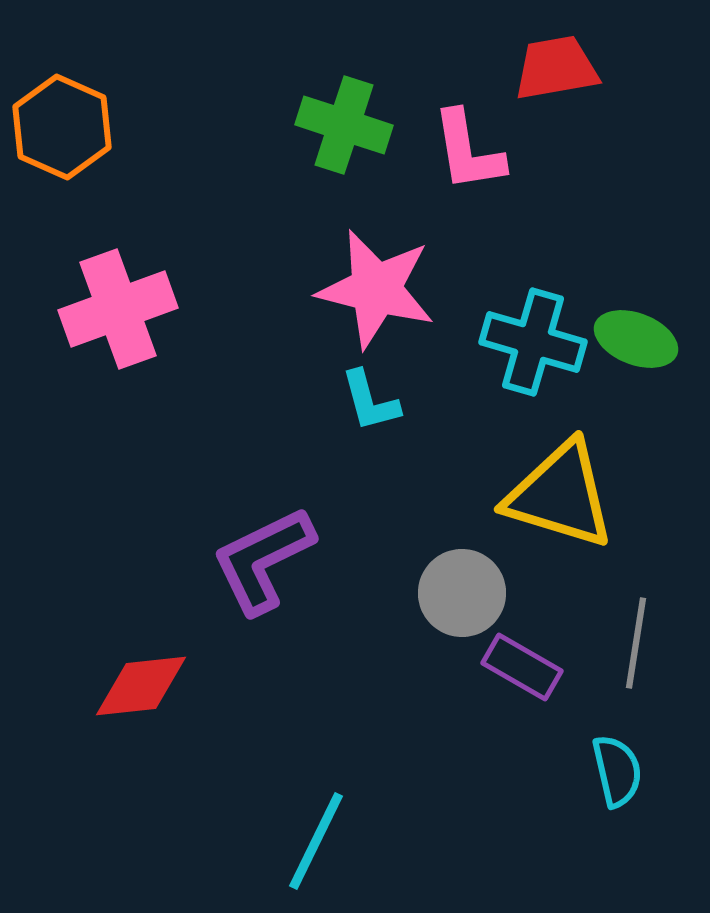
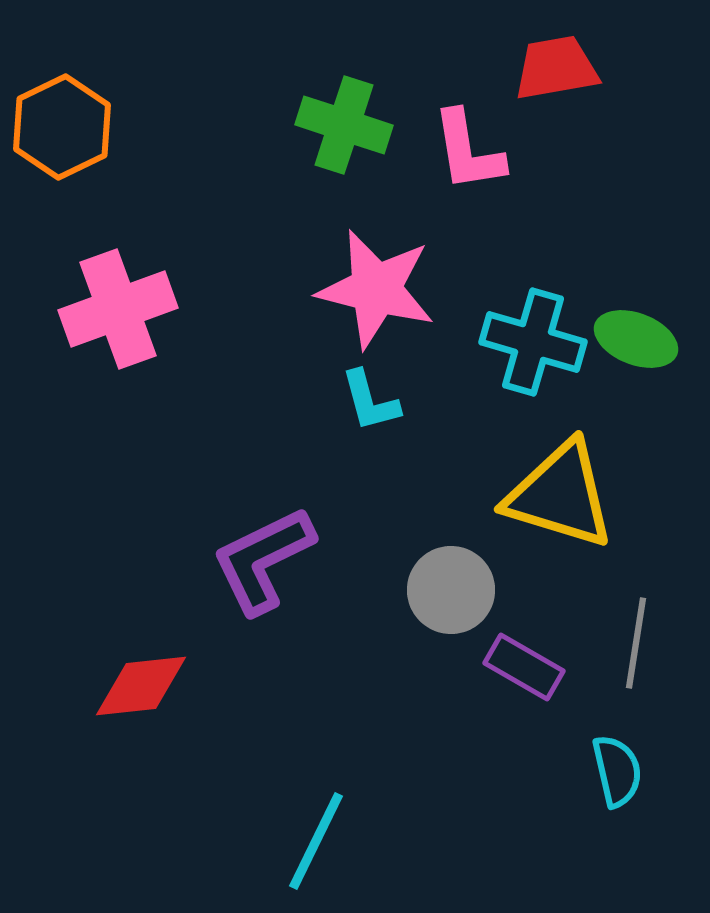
orange hexagon: rotated 10 degrees clockwise
gray circle: moved 11 px left, 3 px up
purple rectangle: moved 2 px right
